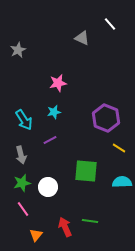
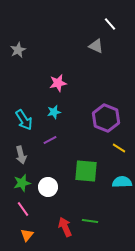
gray triangle: moved 14 px right, 8 px down
orange triangle: moved 9 px left
